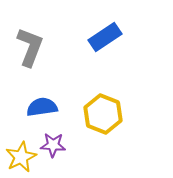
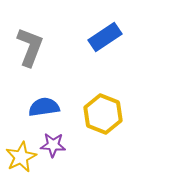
blue semicircle: moved 2 px right
